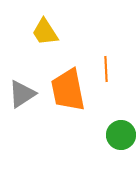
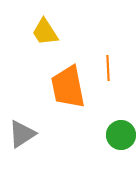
orange line: moved 2 px right, 1 px up
orange trapezoid: moved 3 px up
gray triangle: moved 40 px down
